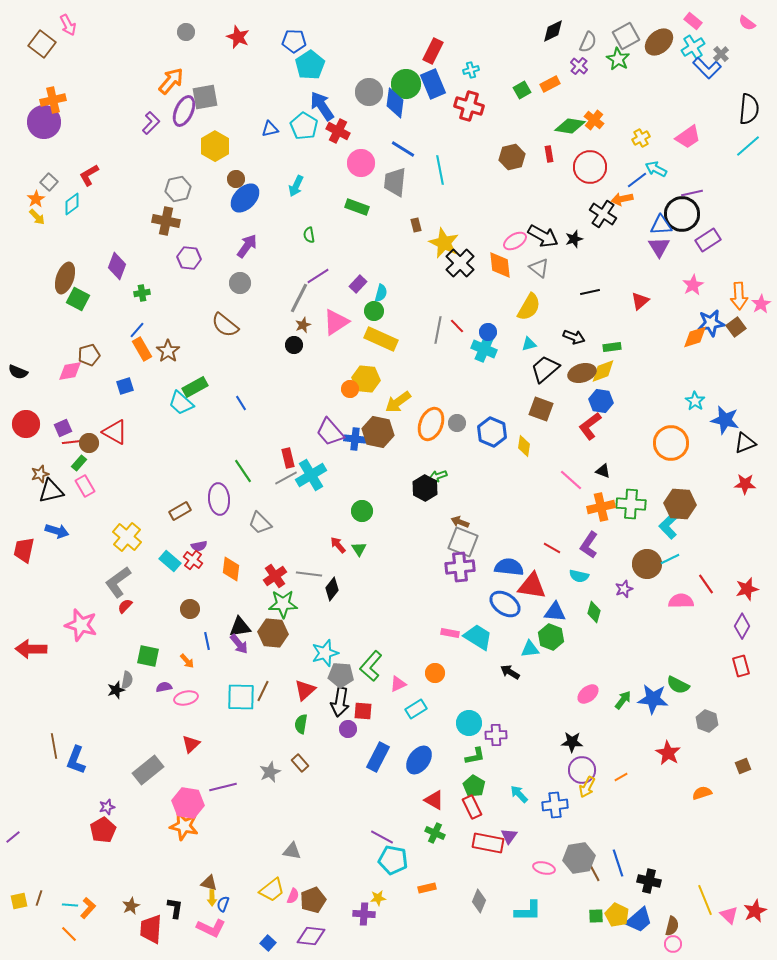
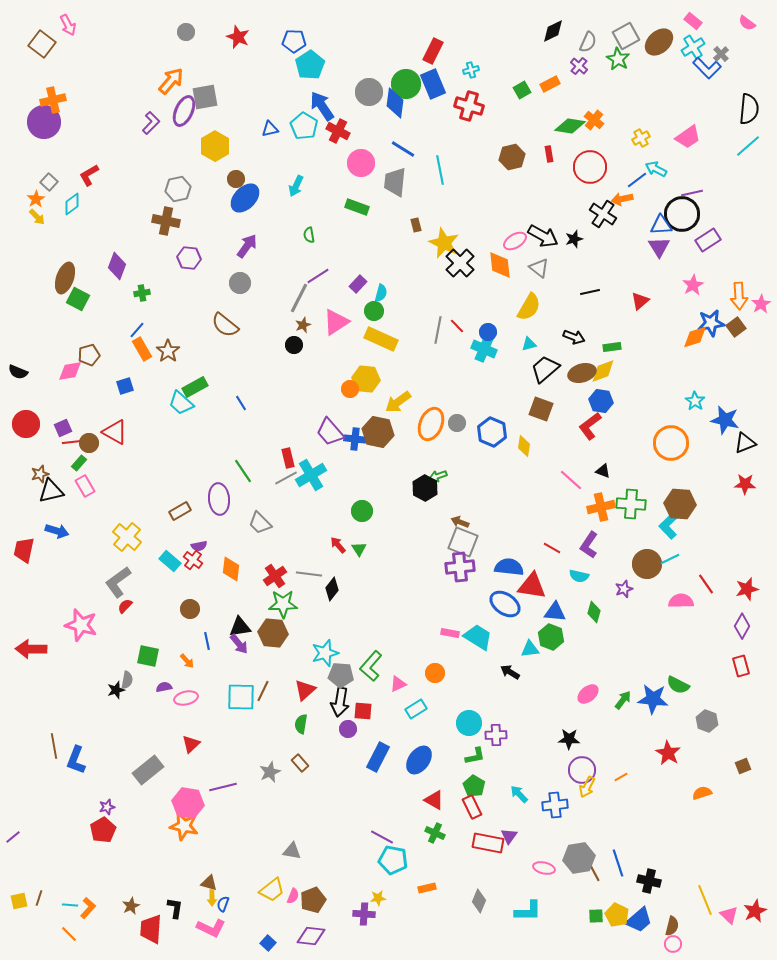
black star at (572, 742): moved 3 px left, 3 px up
